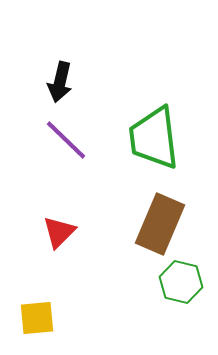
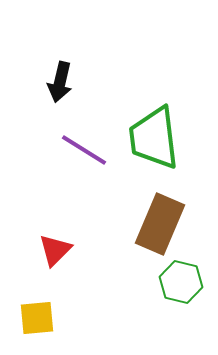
purple line: moved 18 px right, 10 px down; rotated 12 degrees counterclockwise
red triangle: moved 4 px left, 18 px down
